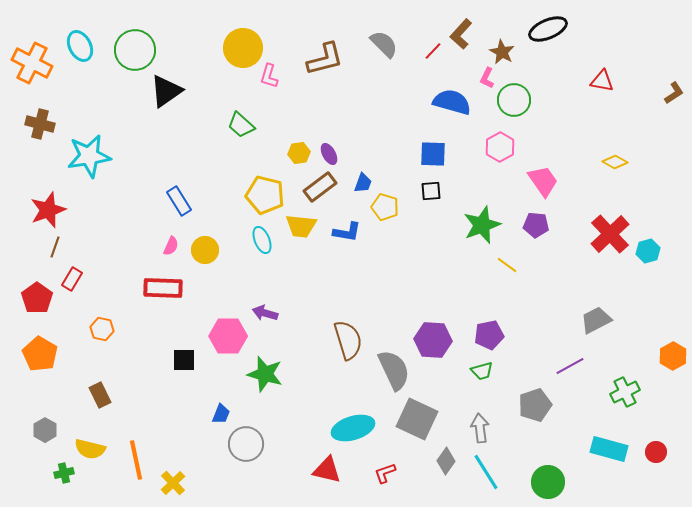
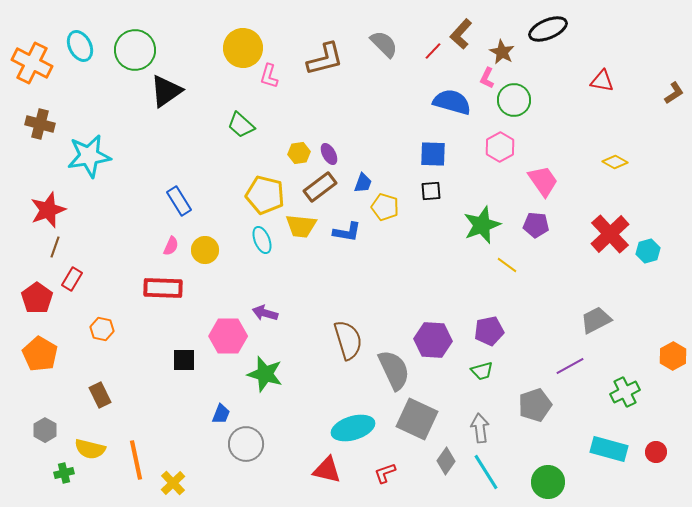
purple pentagon at (489, 335): moved 4 px up
